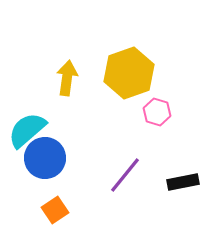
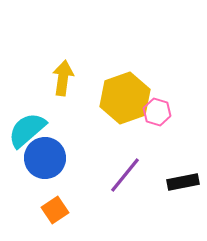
yellow hexagon: moved 4 px left, 25 px down
yellow arrow: moved 4 px left
